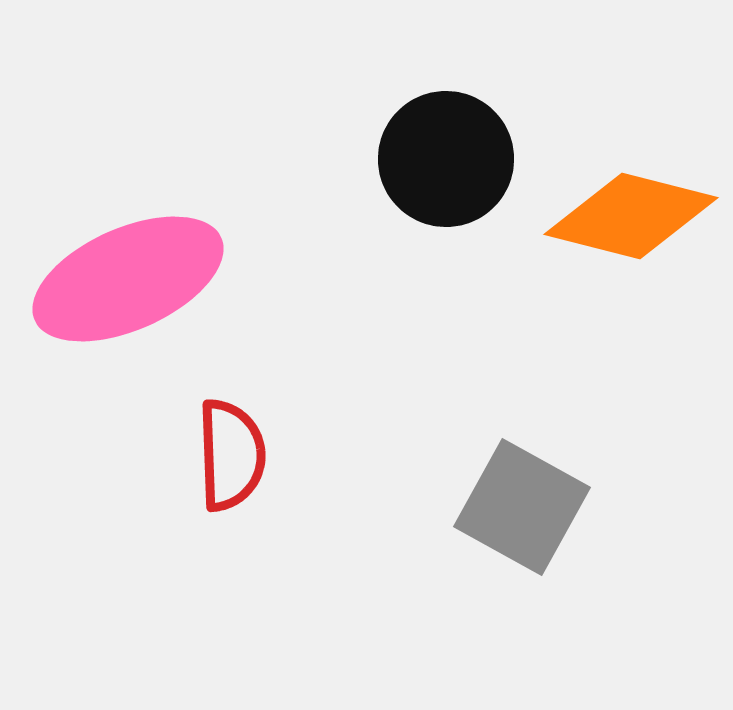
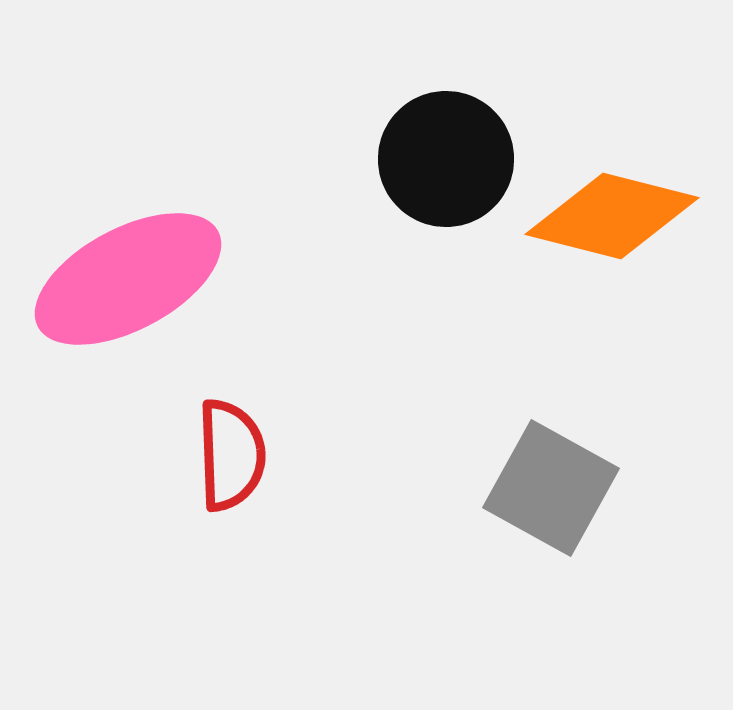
orange diamond: moved 19 px left
pink ellipse: rotated 4 degrees counterclockwise
gray square: moved 29 px right, 19 px up
